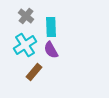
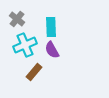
gray cross: moved 9 px left, 3 px down
cyan cross: rotated 10 degrees clockwise
purple semicircle: moved 1 px right
